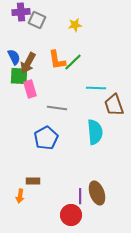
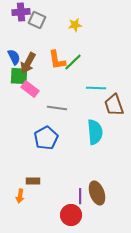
pink rectangle: rotated 36 degrees counterclockwise
